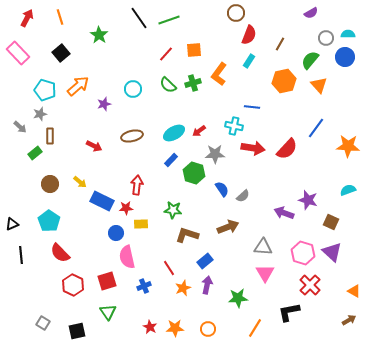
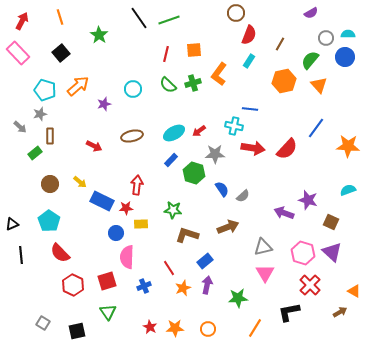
red arrow at (27, 18): moved 5 px left, 3 px down
red line at (166, 54): rotated 28 degrees counterclockwise
blue line at (252, 107): moved 2 px left, 2 px down
gray triangle at (263, 247): rotated 18 degrees counterclockwise
pink semicircle at (127, 257): rotated 15 degrees clockwise
brown arrow at (349, 320): moved 9 px left, 8 px up
